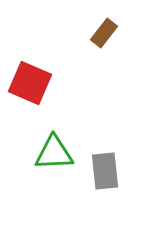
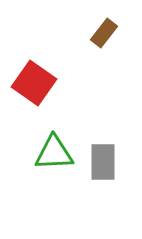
red square: moved 4 px right; rotated 12 degrees clockwise
gray rectangle: moved 2 px left, 9 px up; rotated 6 degrees clockwise
